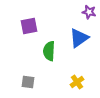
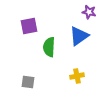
blue triangle: moved 2 px up
green semicircle: moved 4 px up
yellow cross: moved 6 px up; rotated 24 degrees clockwise
